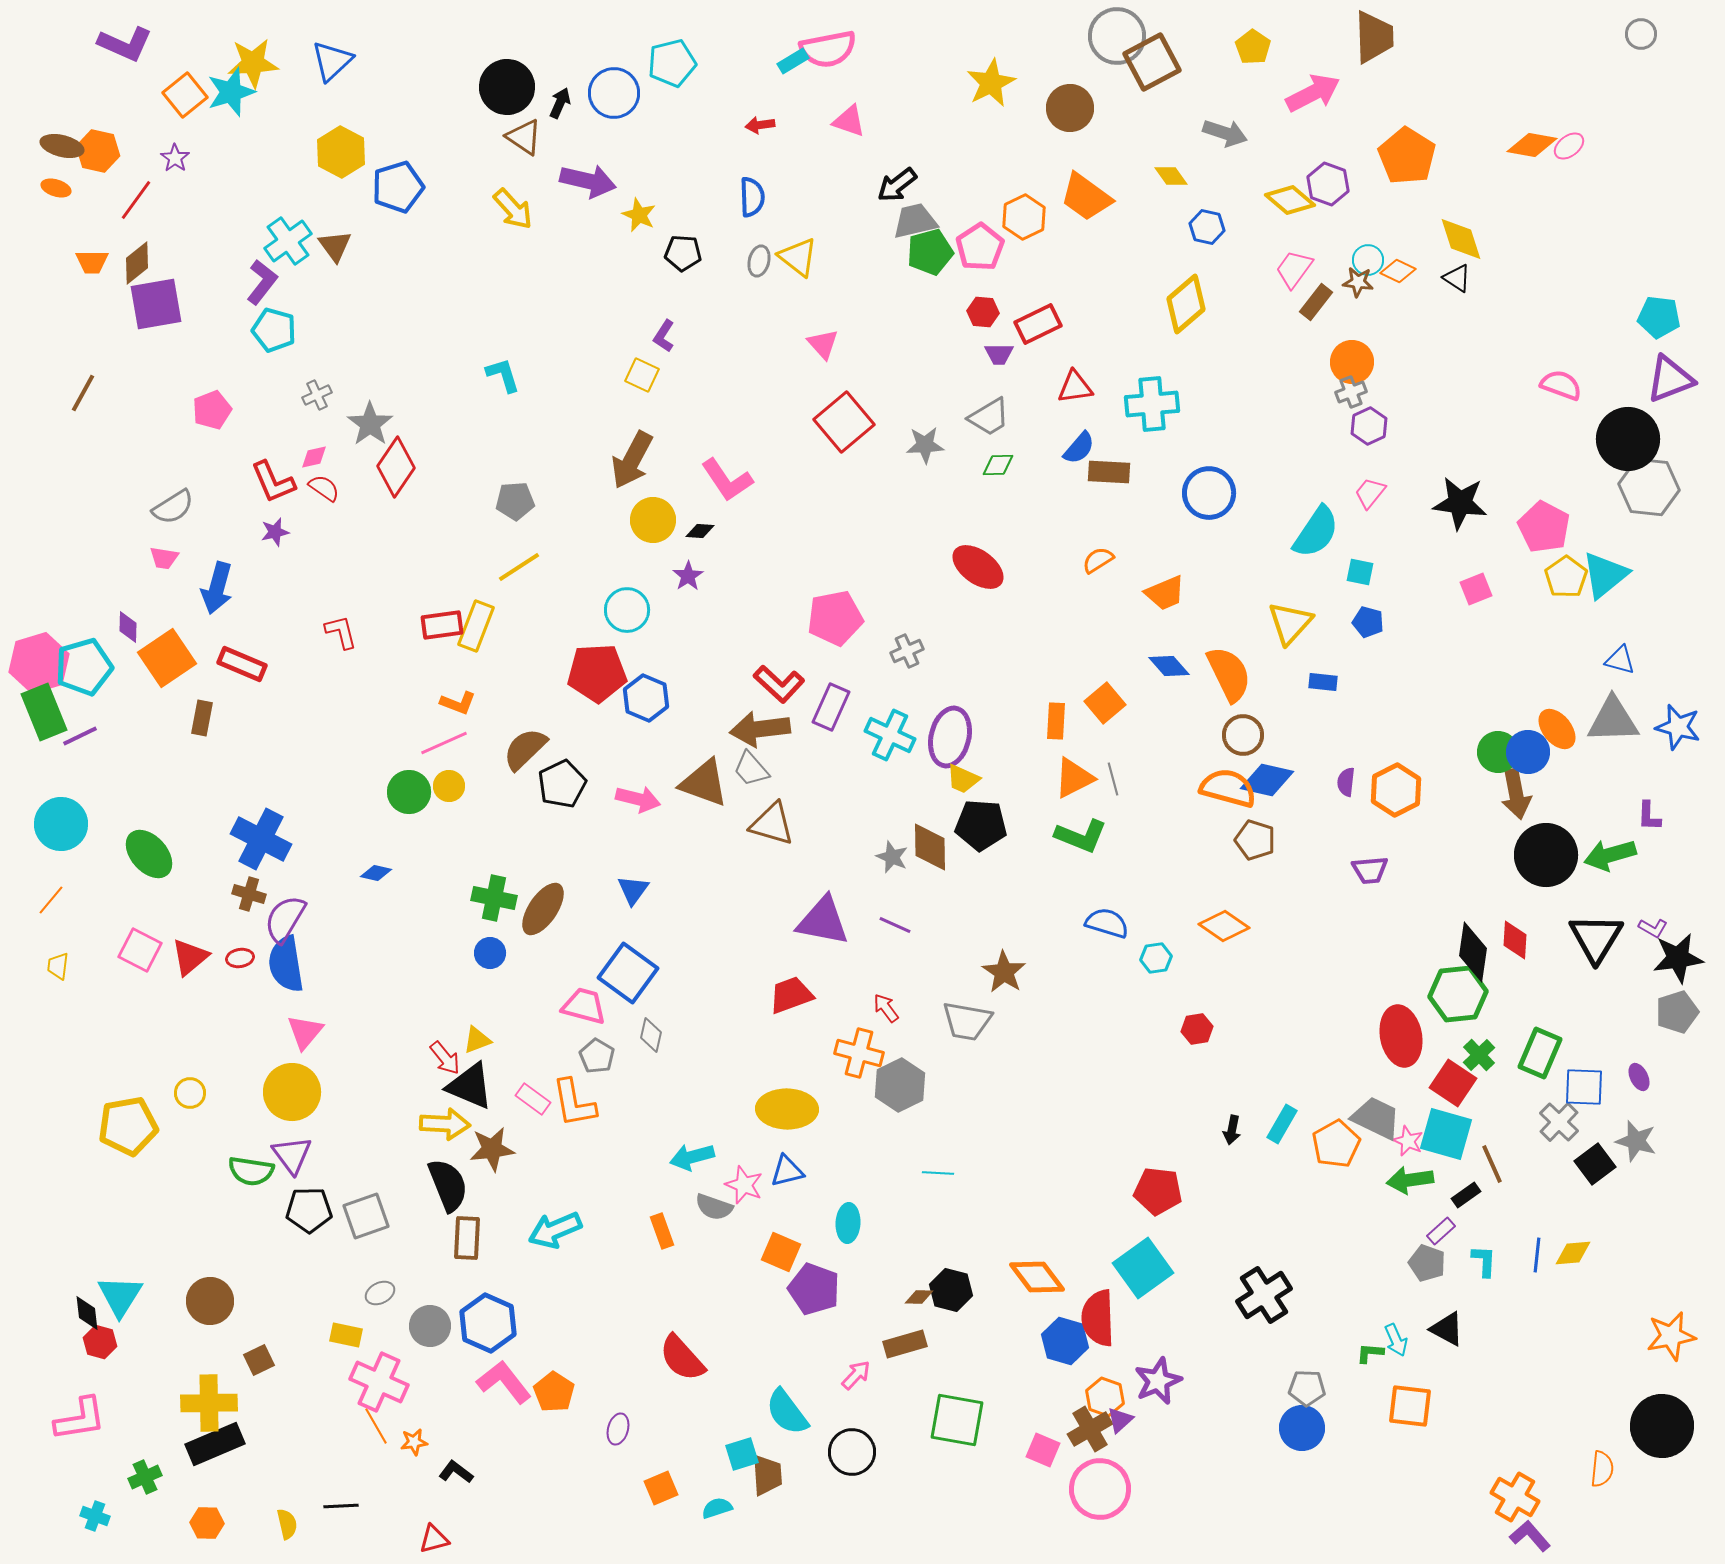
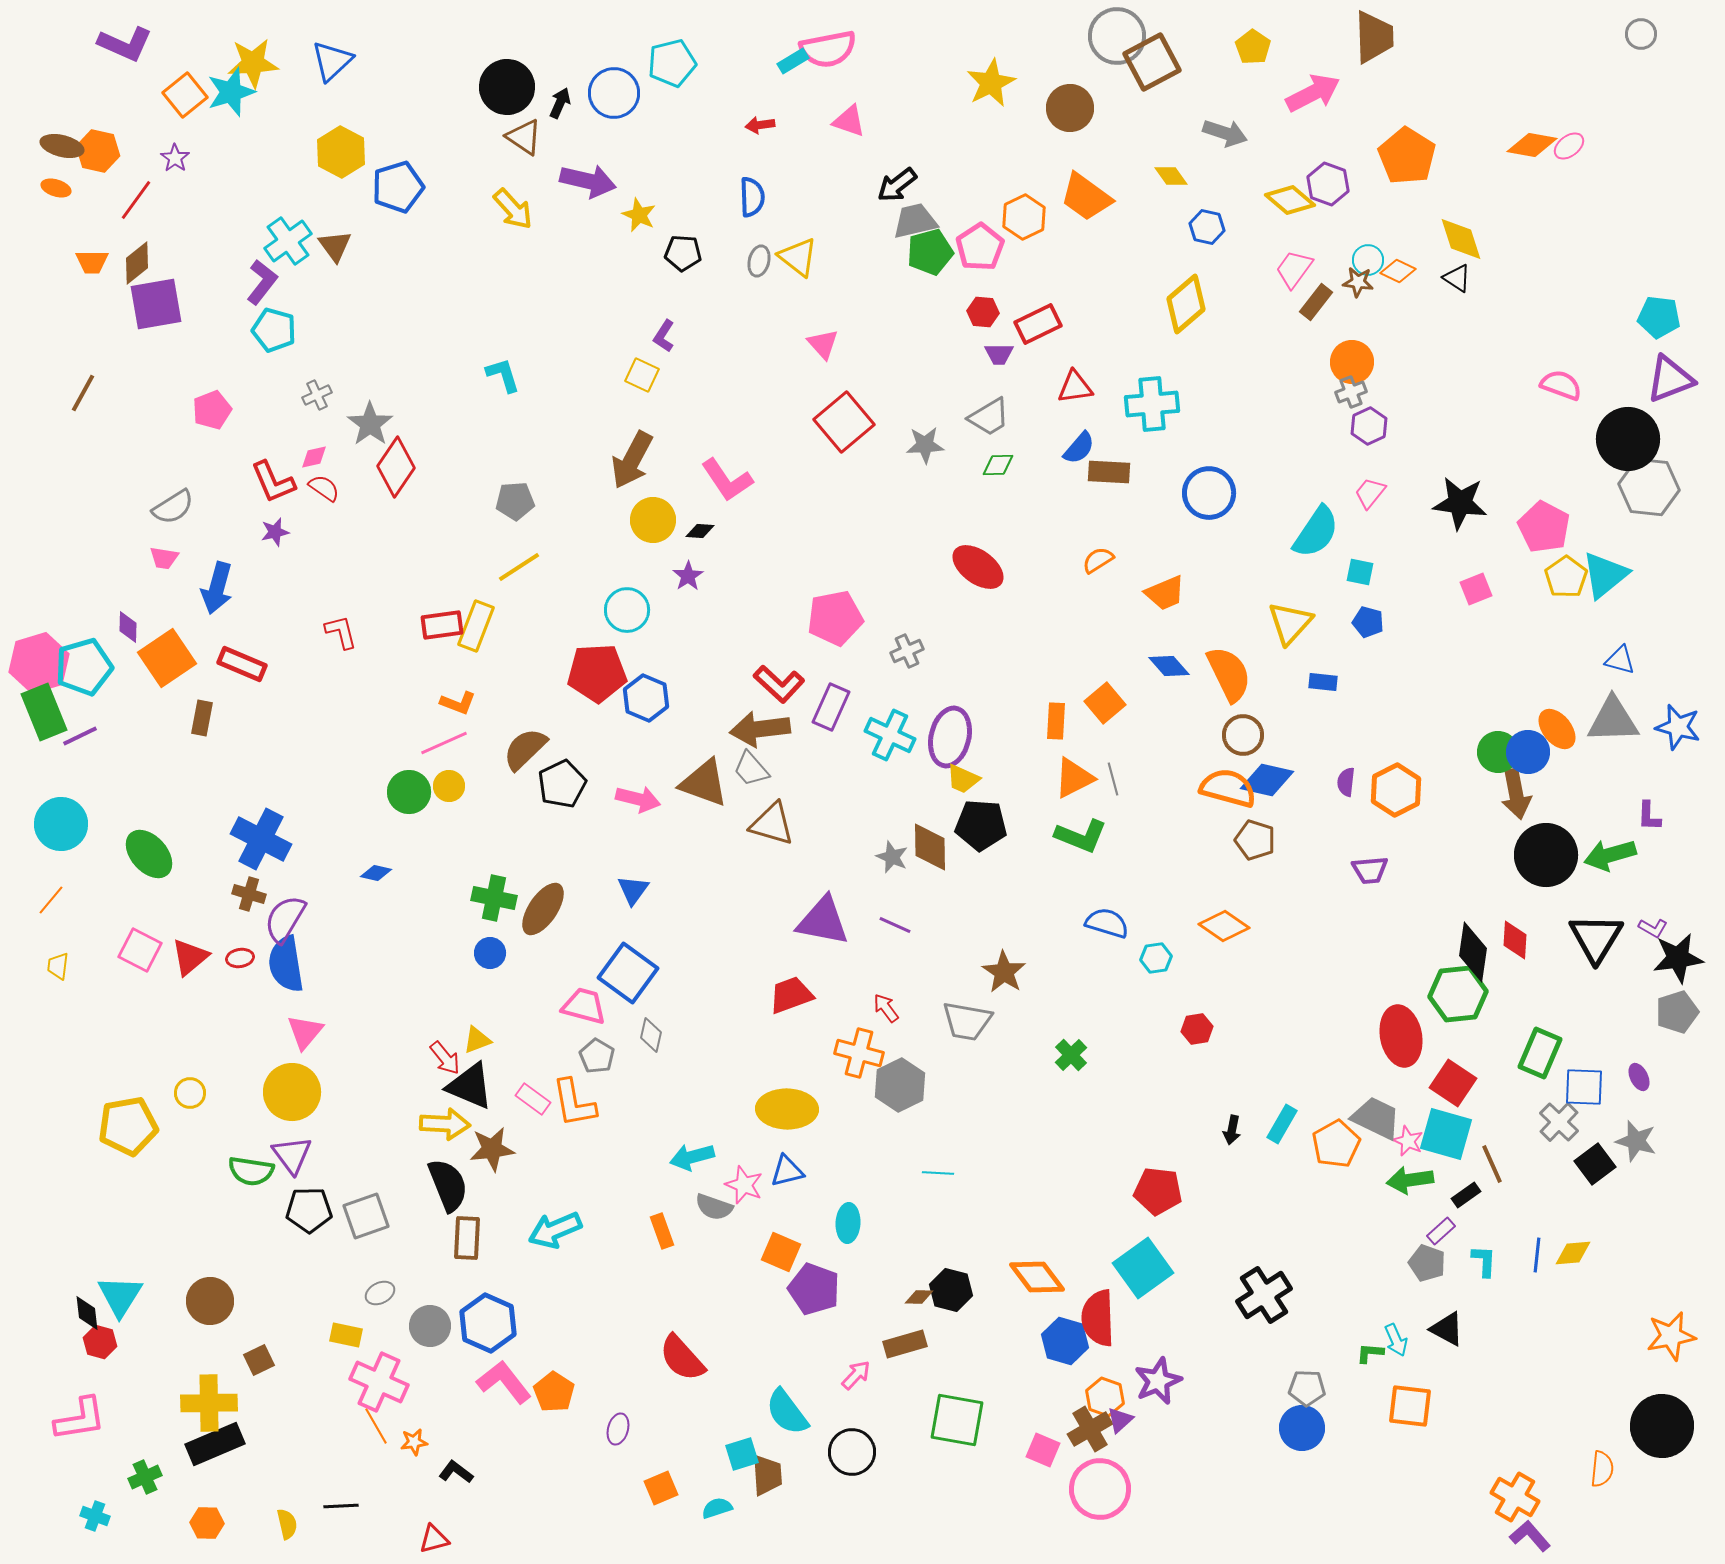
green cross at (1479, 1055): moved 408 px left
